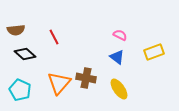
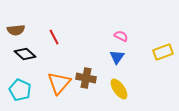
pink semicircle: moved 1 px right, 1 px down
yellow rectangle: moved 9 px right
blue triangle: rotated 28 degrees clockwise
